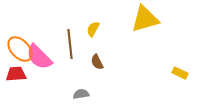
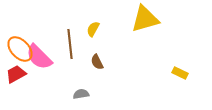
red trapezoid: rotated 25 degrees counterclockwise
